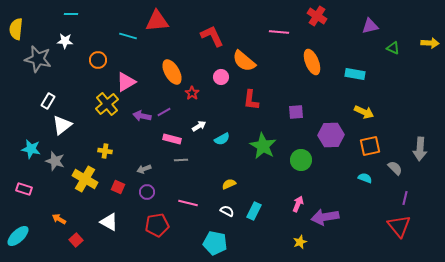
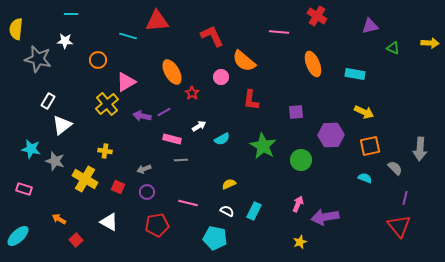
orange ellipse at (312, 62): moved 1 px right, 2 px down
cyan pentagon at (215, 243): moved 5 px up
